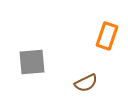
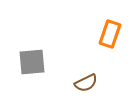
orange rectangle: moved 3 px right, 2 px up
